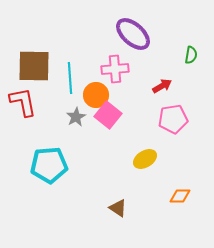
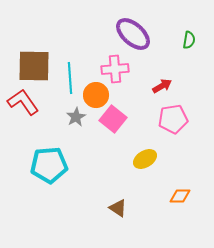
green semicircle: moved 2 px left, 15 px up
red L-shape: rotated 24 degrees counterclockwise
pink square: moved 5 px right, 4 px down
